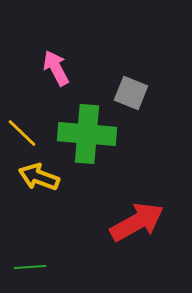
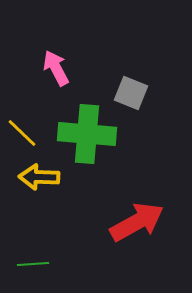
yellow arrow: rotated 18 degrees counterclockwise
green line: moved 3 px right, 3 px up
